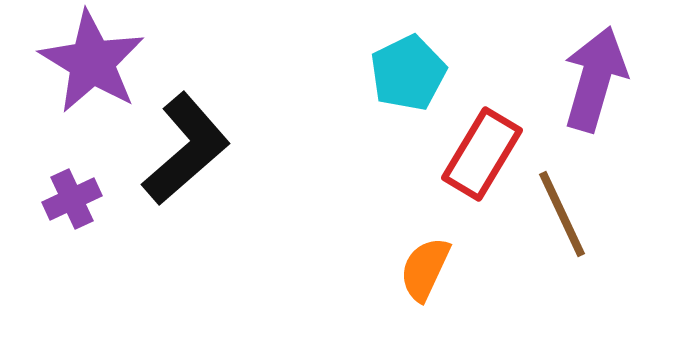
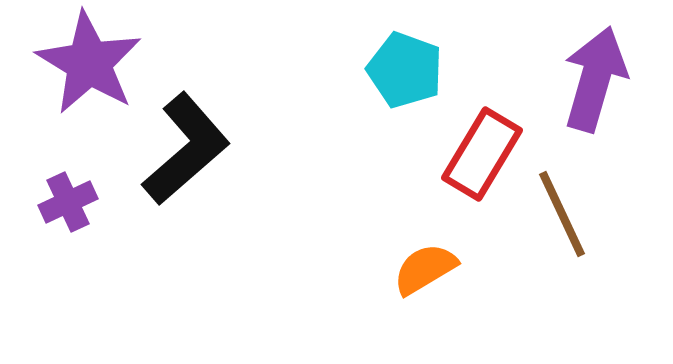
purple star: moved 3 px left, 1 px down
cyan pentagon: moved 3 px left, 3 px up; rotated 26 degrees counterclockwise
purple cross: moved 4 px left, 3 px down
orange semicircle: rotated 34 degrees clockwise
